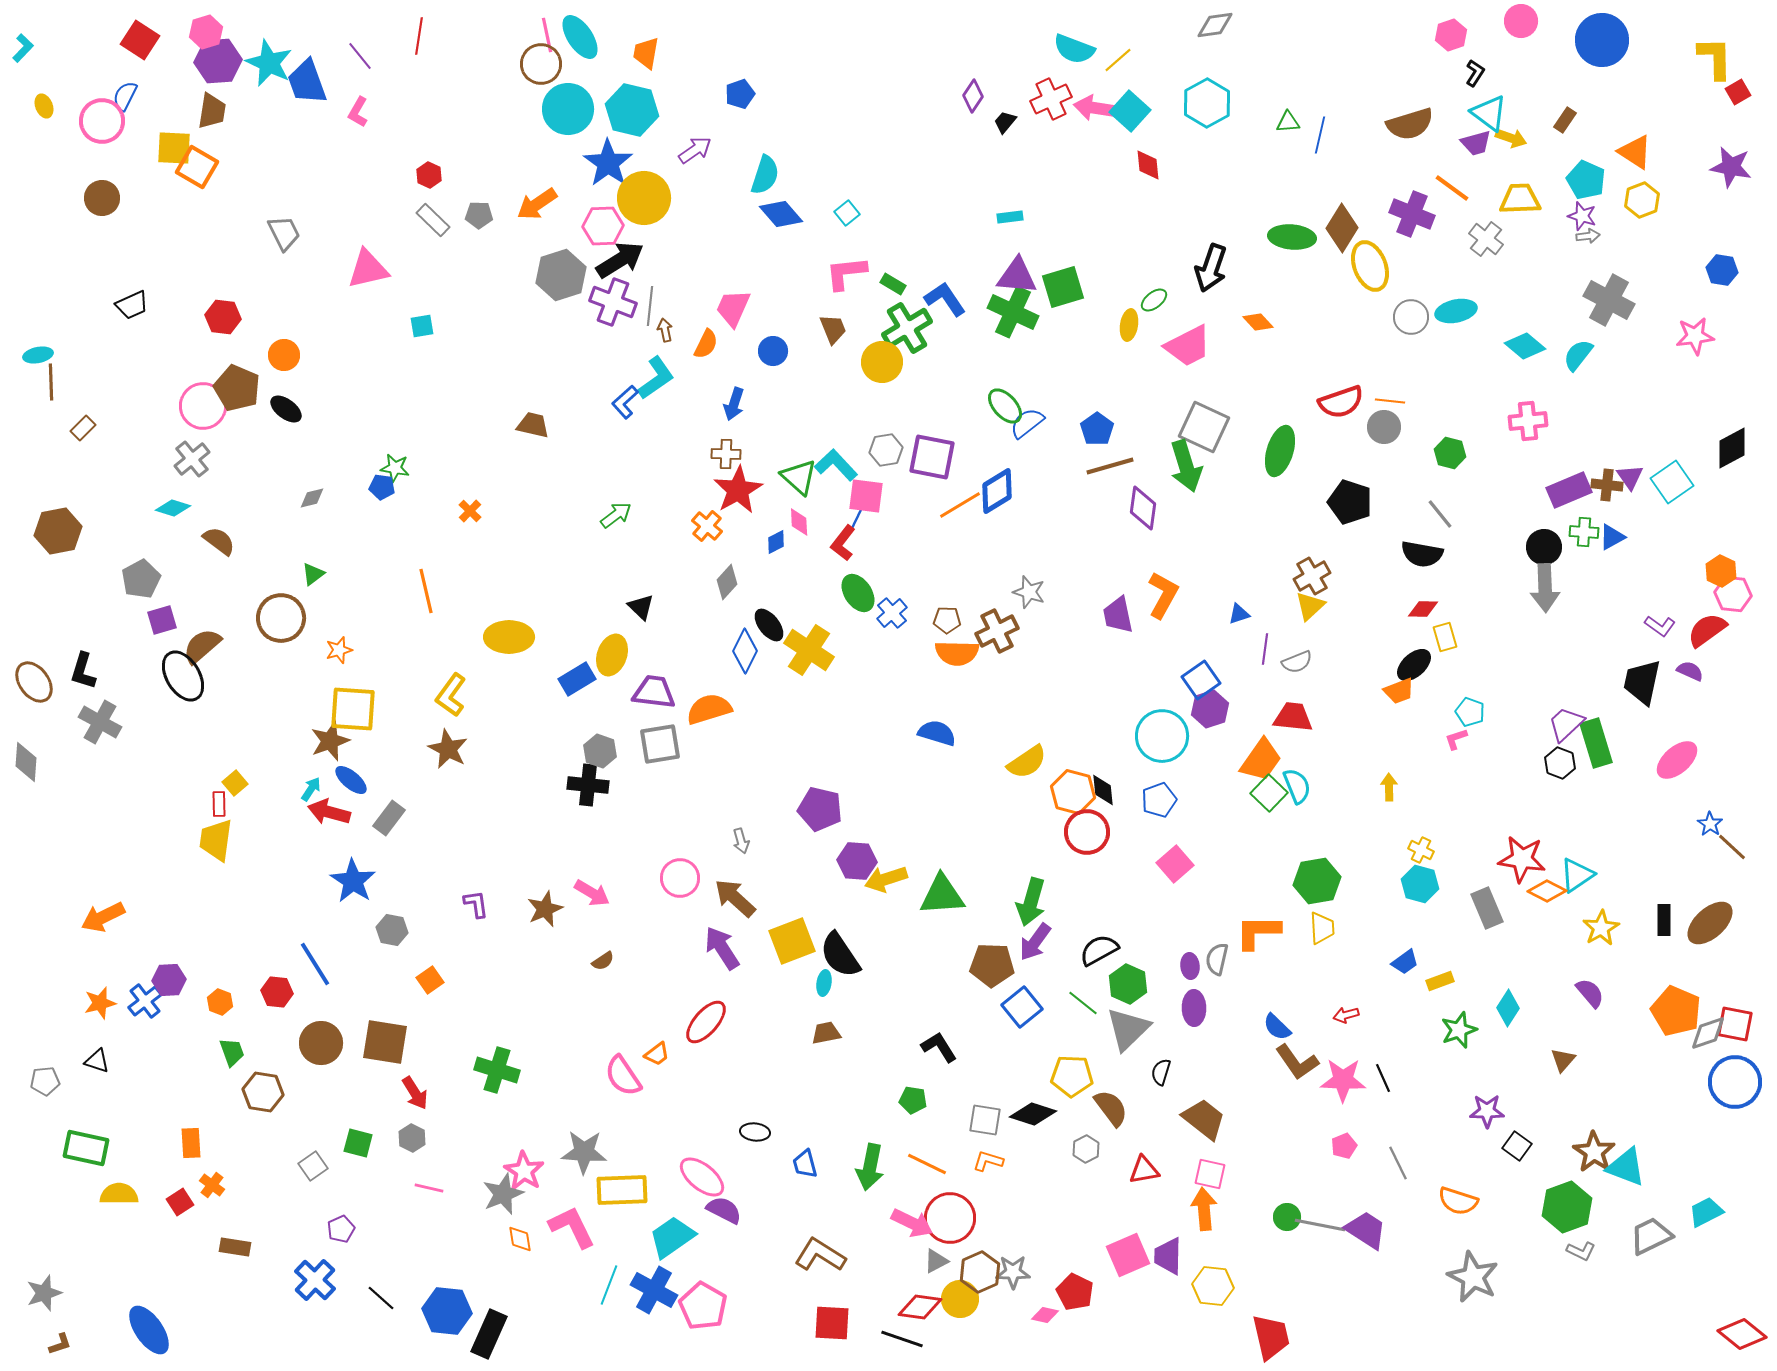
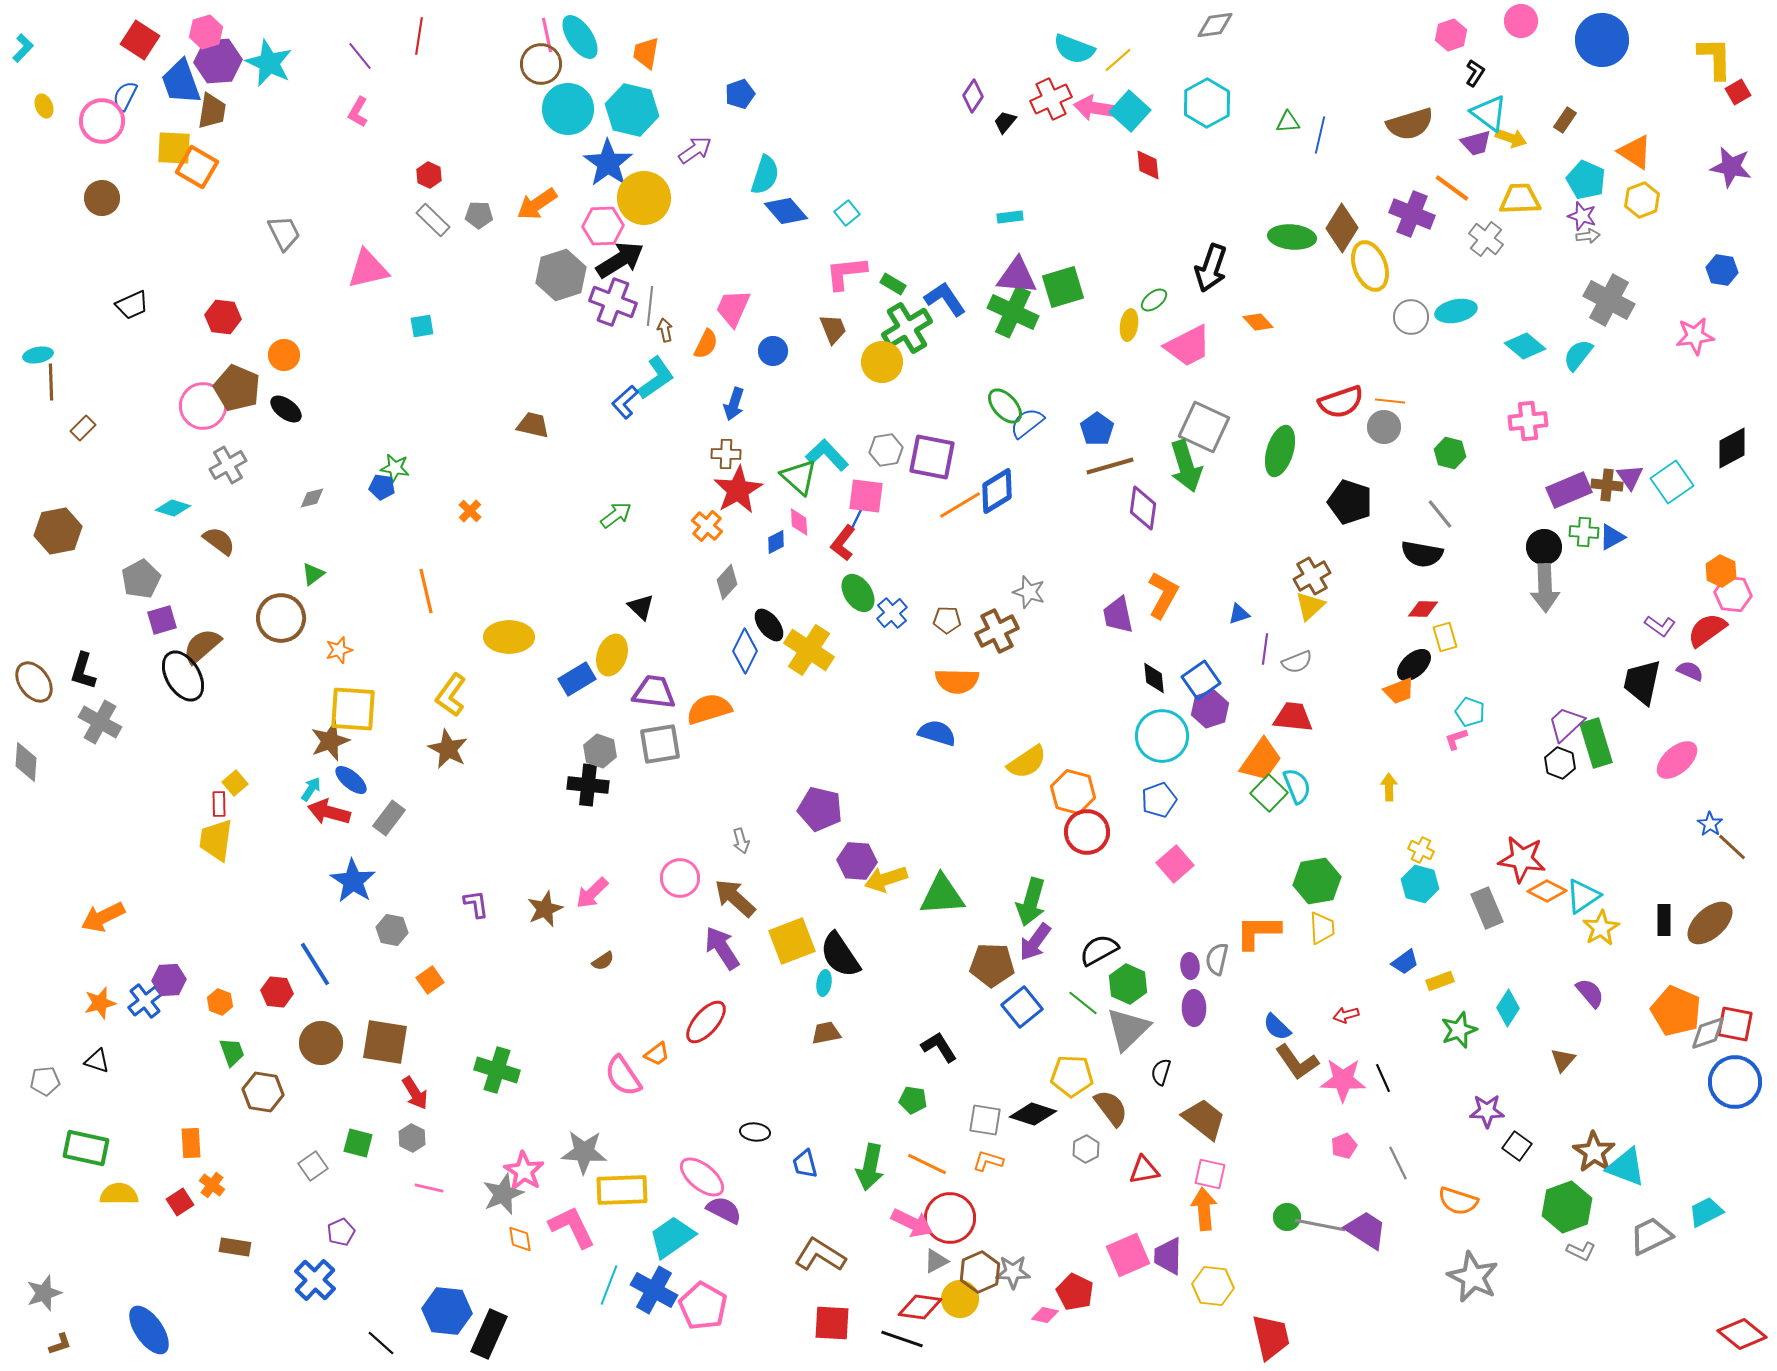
blue trapezoid at (307, 82): moved 126 px left
blue diamond at (781, 214): moved 5 px right, 3 px up
gray cross at (192, 459): moved 36 px right, 6 px down; rotated 9 degrees clockwise
cyan L-shape at (836, 465): moved 9 px left, 10 px up
orange semicircle at (957, 653): moved 28 px down
black diamond at (1103, 790): moved 51 px right, 112 px up
cyan triangle at (1577, 875): moved 6 px right, 21 px down
pink arrow at (592, 893): rotated 105 degrees clockwise
purple pentagon at (341, 1229): moved 3 px down
black line at (381, 1298): moved 45 px down
